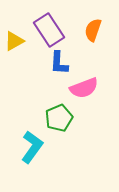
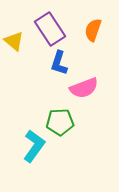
purple rectangle: moved 1 px right, 1 px up
yellow triangle: rotated 50 degrees counterclockwise
blue L-shape: rotated 15 degrees clockwise
green pentagon: moved 1 px right, 4 px down; rotated 20 degrees clockwise
cyan L-shape: moved 2 px right, 1 px up
